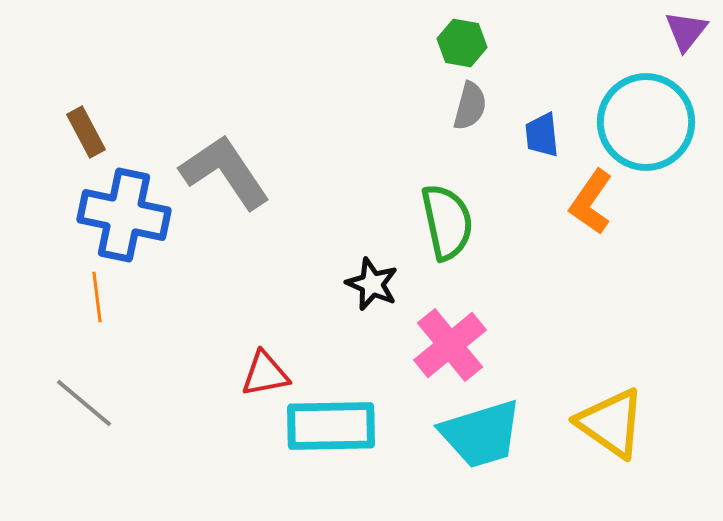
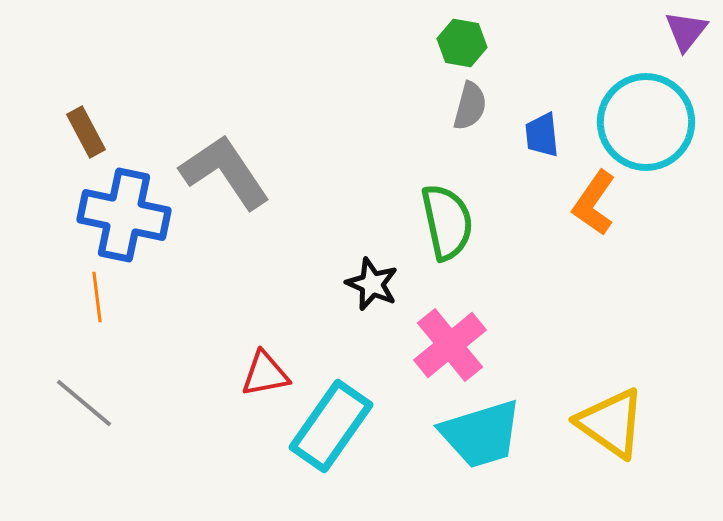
orange L-shape: moved 3 px right, 1 px down
cyan rectangle: rotated 54 degrees counterclockwise
